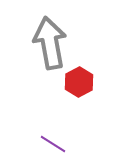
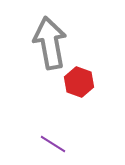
red hexagon: rotated 12 degrees counterclockwise
